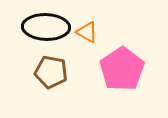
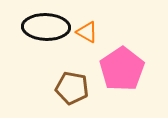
brown pentagon: moved 21 px right, 16 px down
